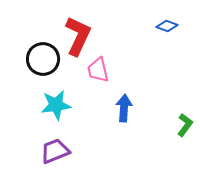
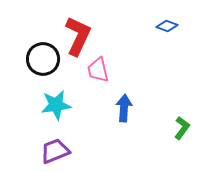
green L-shape: moved 3 px left, 3 px down
